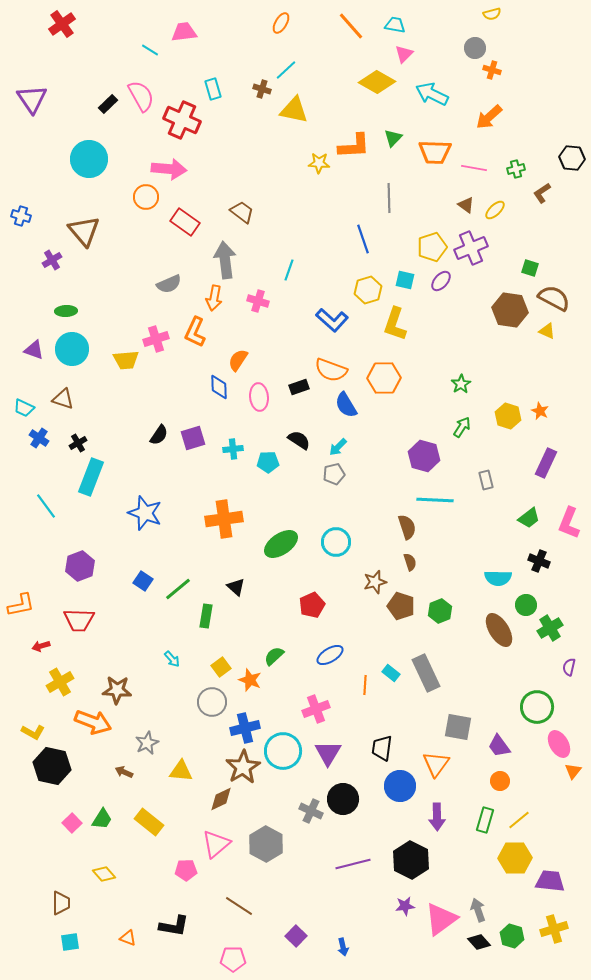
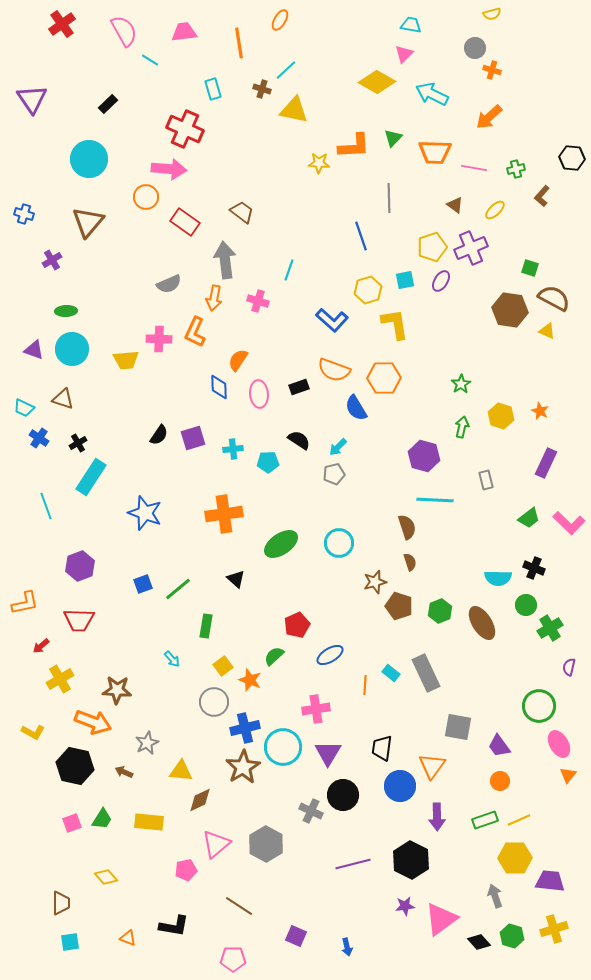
orange ellipse at (281, 23): moved 1 px left, 3 px up
cyan trapezoid at (395, 25): moved 16 px right
orange line at (351, 26): moved 112 px left, 17 px down; rotated 32 degrees clockwise
cyan line at (150, 50): moved 10 px down
pink semicircle at (141, 96): moved 17 px left, 65 px up
red cross at (182, 120): moved 3 px right, 9 px down
brown L-shape at (542, 193): moved 3 px down; rotated 15 degrees counterclockwise
brown triangle at (466, 205): moved 11 px left
blue cross at (21, 216): moved 3 px right, 2 px up
brown triangle at (84, 231): moved 4 px right, 9 px up; rotated 20 degrees clockwise
blue line at (363, 239): moved 2 px left, 3 px up
cyan square at (405, 280): rotated 24 degrees counterclockwise
purple ellipse at (441, 281): rotated 10 degrees counterclockwise
yellow L-shape at (395, 324): rotated 152 degrees clockwise
pink cross at (156, 339): moved 3 px right; rotated 20 degrees clockwise
orange semicircle at (331, 370): moved 3 px right
pink ellipse at (259, 397): moved 3 px up
blue semicircle at (346, 405): moved 10 px right, 3 px down
yellow hexagon at (508, 416): moved 7 px left
green arrow at (462, 427): rotated 20 degrees counterclockwise
cyan rectangle at (91, 477): rotated 12 degrees clockwise
cyan line at (46, 506): rotated 16 degrees clockwise
orange cross at (224, 519): moved 5 px up
pink L-shape at (569, 523): rotated 68 degrees counterclockwise
cyan circle at (336, 542): moved 3 px right, 1 px down
black cross at (539, 561): moved 5 px left, 7 px down
blue square at (143, 581): moved 3 px down; rotated 36 degrees clockwise
black triangle at (236, 587): moved 8 px up
orange L-shape at (21, 605): moved 4 px right, 2 px up
red pentagon at (312, 605): moved 15 px left, 20 px down
brown pentagon at (401, 606): moved 2 px left
green rectangle at (206, 616): moved 10 px down
brown ellipse at (499, 630): moved 17 px left, 7 px up
red arrow at (41, 646): rotated 24 degrees counterclockwise
yellow square at (221, 667): moved 2 px right, 1 px up
yellow cross at (60, 682): moved 3 px up
gray circle at (212, 702): moved 2 px right
green circle at (537, 707): moved 2 px right, 1 px up
pink cross at (316, 709): rotated 12 degrees clockwise
cyan circle at (283, 751): moved 4 px up
orange triangle at (436, 764): moved 4 px left, 2 px down
black hexagon at (52, 766): moved 23 px right
orange triangle at (573, 771): moved 5 px left, 4 px down
brown diamond at (221, 799): moved 21 px left, 1 px down
black circle at (343, 799): moved 4 px up
green rectangle at (485, 820): rotated 55 degrees clockwise
yellow line at (519, 820): rotated 15 degrees clockwise
yellow rectangle at (149, 822): rotated 32 degrees counterclockwise
pink square at (72, 823): rotated 24 degrees clockwise
pink pentagon at (186, 870): rotated 10 degrees counterclockwise
yellow diamond at (104, 874): moved 2 px right, 3 px down
gray arrow at (478, 910): moved 17 px right, 14 px up
purple square at (296, 936): rotated 20 degrees counterclockwise
blue arrow at (343, 947): moved 4 px right
